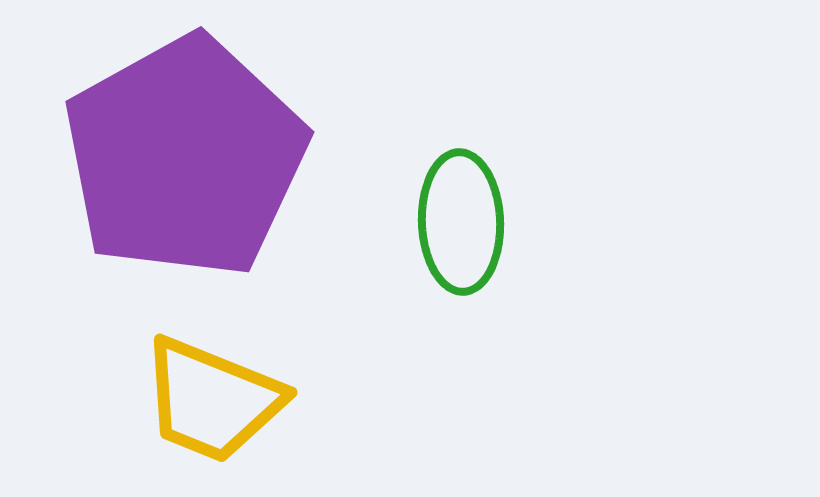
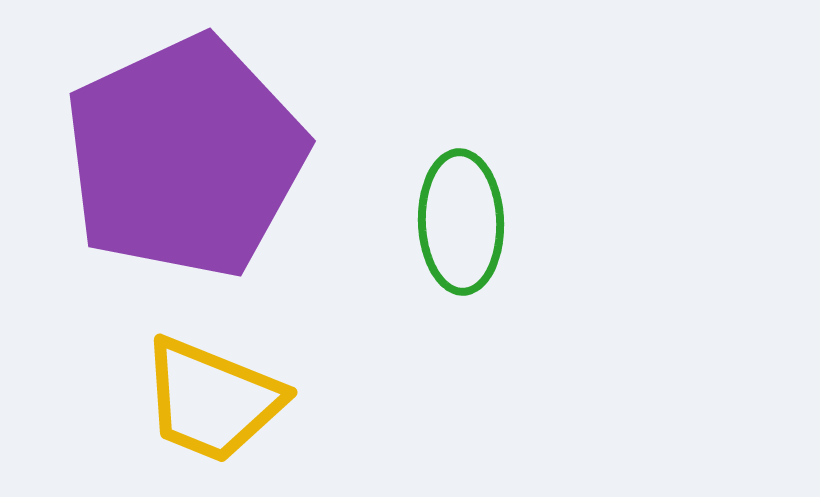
purple pentagon: rotated 4 degrees clockwise
